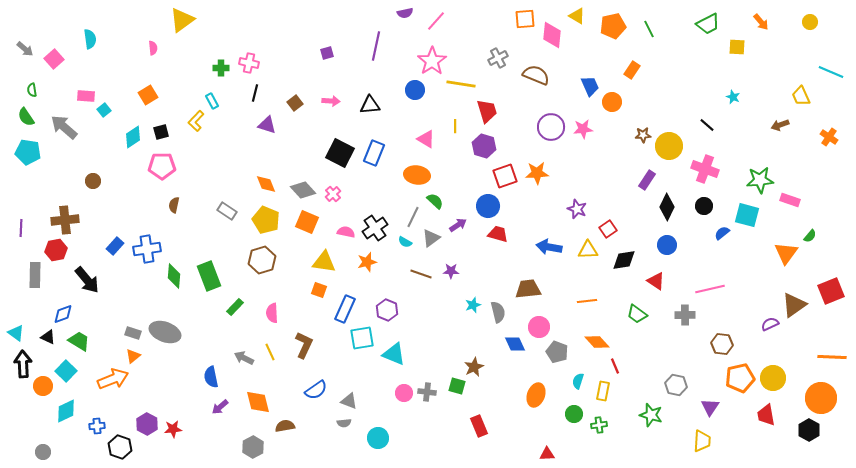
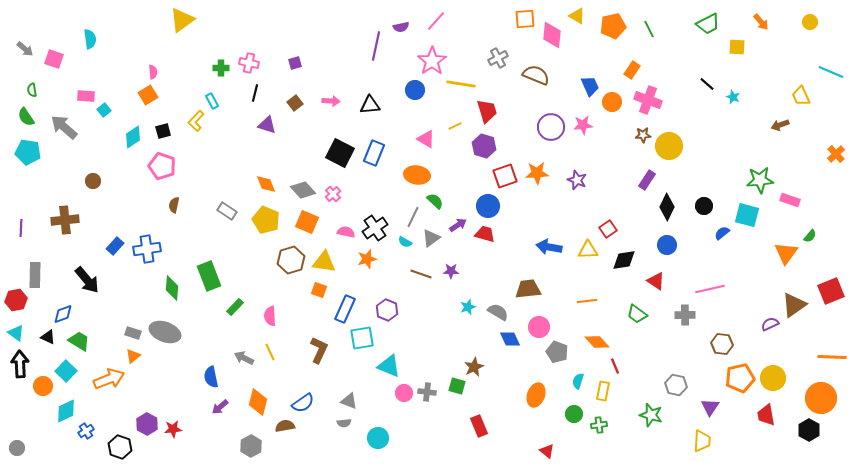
purple semicircle at (405, 13): moved 4 px left, 14 px down
pink semicircle at (153, 48): moved 24 px down
purple square at (327, 53): moved 32 px left, 10 px down
pink square at (54, 59): rotated 30 degrees counterclockwise
black line at (707, 125): moved 41 px up
yellow line at (455, 126): rotated 64 degrees clockwise
pink star at (583, 129): moved 4 px up
black square at (161, 132): moved 2 px right, 1 px up
orange cross at (829, 137): moved 7 px right, 17 px down; rotated 12 degrees clockwise
pink pentagon at (162, 166): rotated 20 degrees clockwise
pink cross at (705, 169): moved 57 px left, 69 px up
purple star at (577, 209): moved 29 px up
red trapezoid at (498, 234): moved 13 px left
red hexagon at (56, 250): moved 40 px left, 50 px down
brown hexagon at (262, 260): moved 29 px right
orange star at (367, 262): moved 3 px up
green diamond at (174, 276): moved 2 px left, 12 px down
cyan star at (473, 305): moved 5 px left, 2 px down
gray semicircle at (498, 312): rotated 45 degrees counterclockwise
pink semicircle at (272, 313): moved 2 px left, 3 px down
blue diamond at (515, 344): moved 5 px left, 5 px up
brown L-shape at (304, 345): moved 15 px right, 5 px down
cyan triangle at (394, 354): moved 5 px left, 12 px down
black arrow at (23, 364): moved 3 px left
orange arrow at (113, 379): moved 4 px left
blue semicircle at (316, 390): moved 13 px left, 13 px down
orange diamond at (258, 402): rotated 28 degrees clockwise
blue cross at (97, 426): moved 11 px left, 5 px down; rotated 28 degrees counterclockwise
gray hexagon at (253, 447): moved 2 px left, 1 px up
gray circle at (43, 452): moved 26 px left, 4 px up
red triangle at (547, 454): moved 3 px up; rotated 42 degrees clockwise
